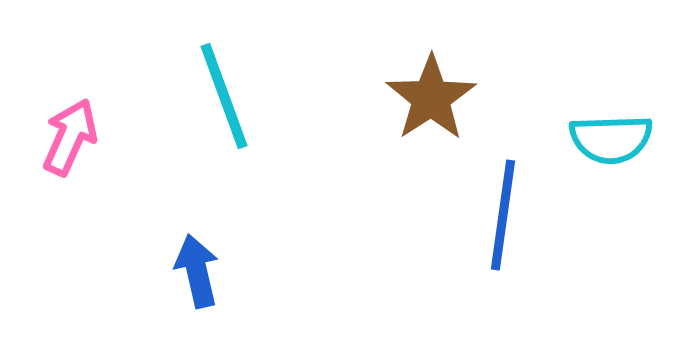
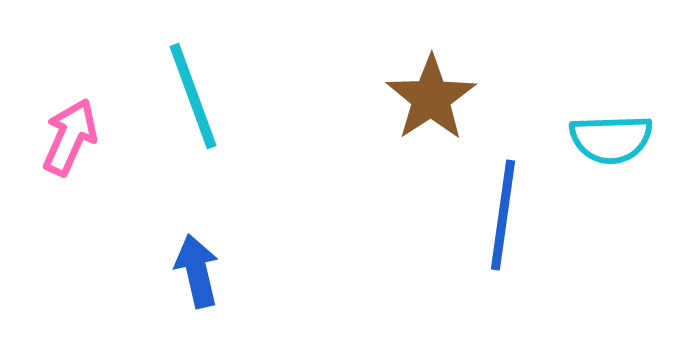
cyan line: moved 31 px left
